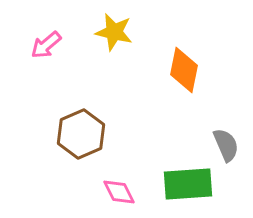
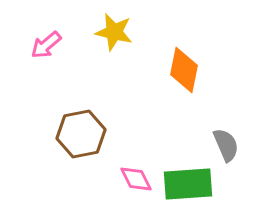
brown hexagon: rotated 12 degrees clockwise
pink diamond: moved 17 px right, 13 px up
